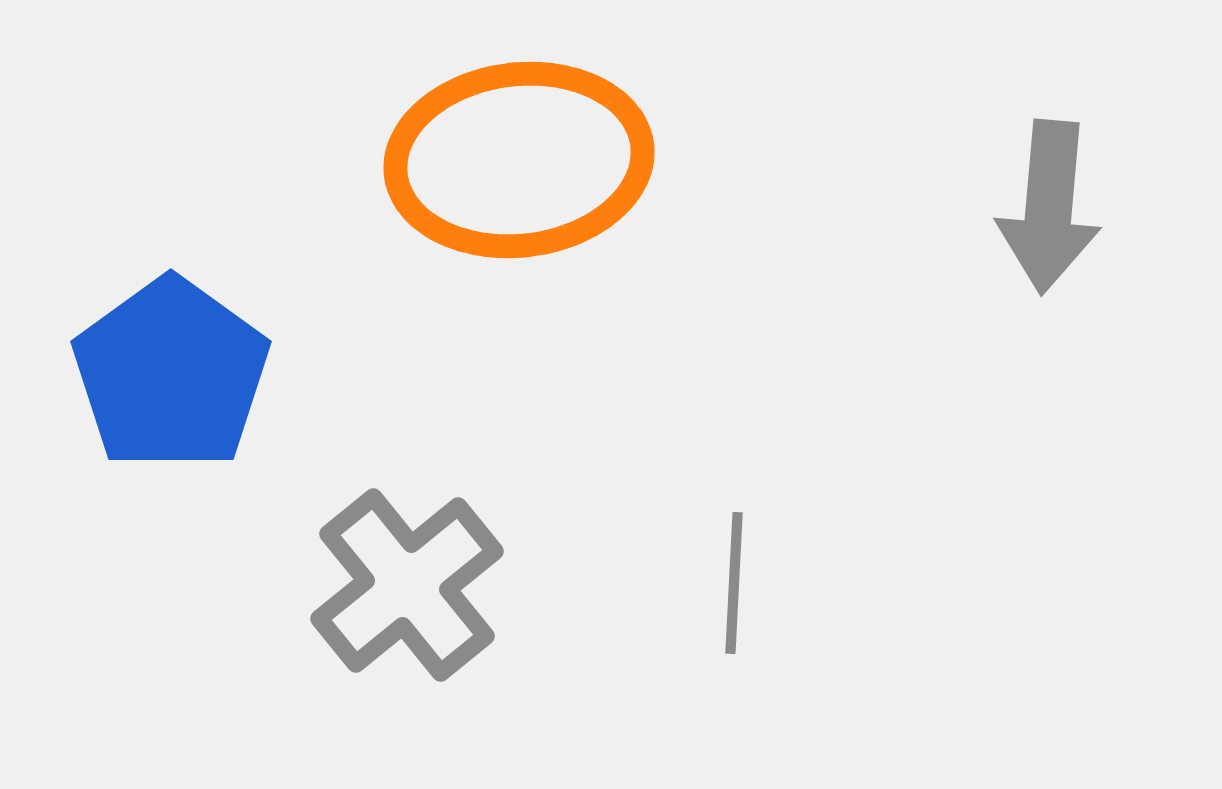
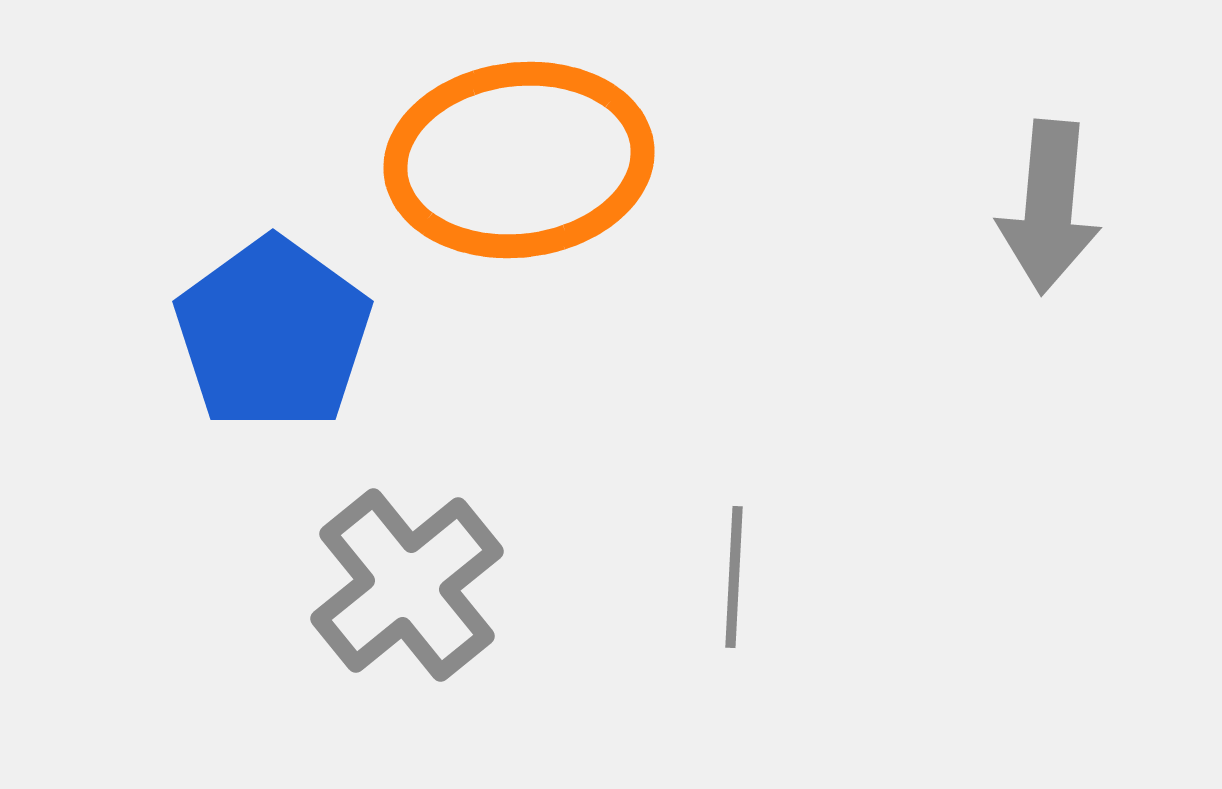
blue pentagon: moved 102 px right, 40 px up
gray line: moved 6 px up
